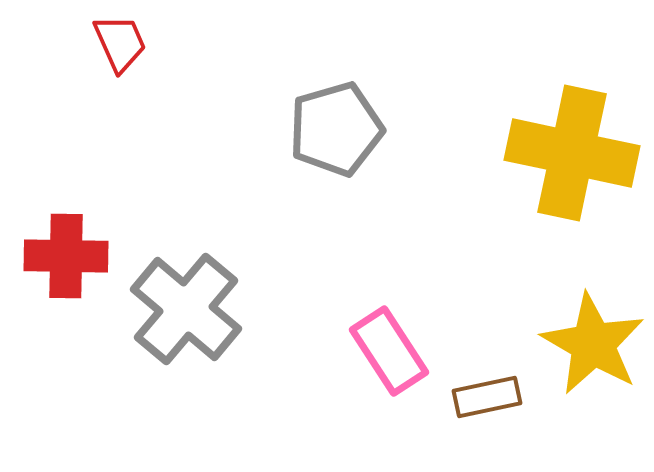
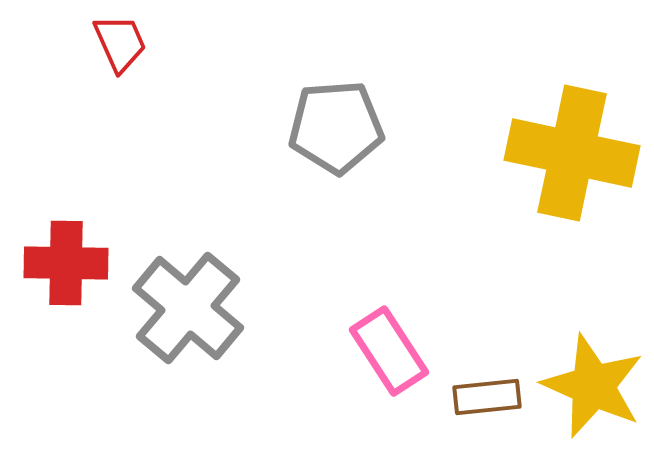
gray pentagon: moved 2 px up; rotated 12 degrees clockwise
red cross: moved 7 px down
gray cross: moved 2 px right, 1 px up
yellow star: moved 42 px down; rotated 6 degrees counterclockwise
brown rectangle: rotated 6 degrees clockwise
